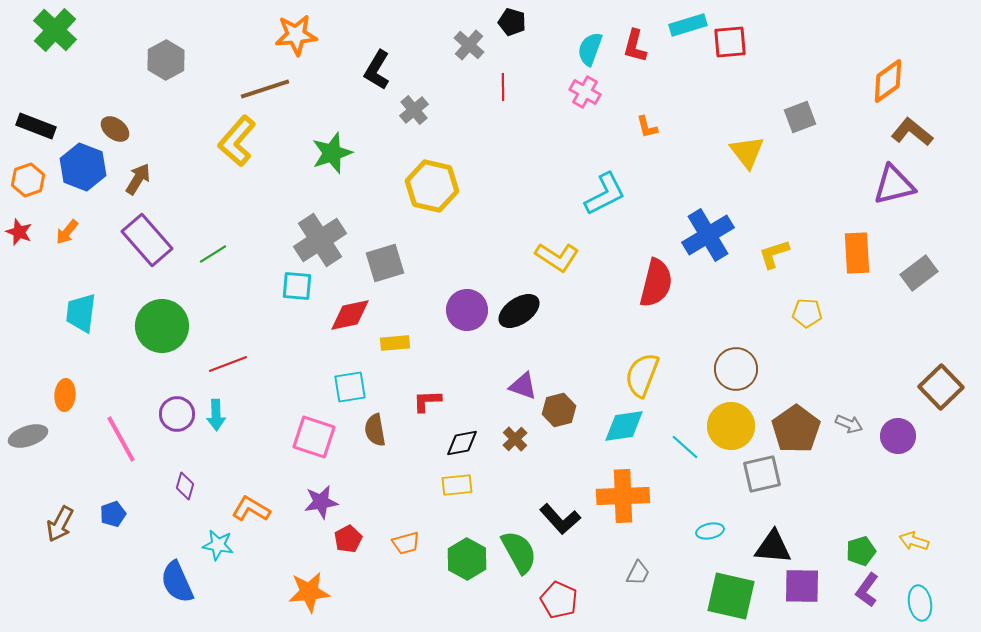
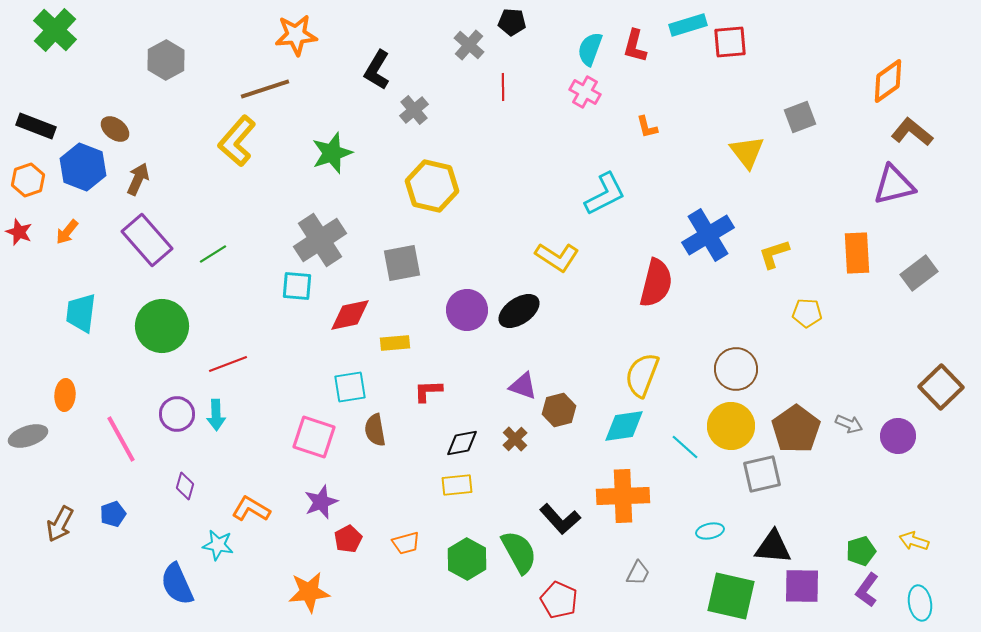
black pentagon at (512, 22): rotated 12 degrees counterclockwise
brown arrow at (138, 179): rotated 8 degrees counterclockwise
gray square at (385, 263): moved 17 px right; rotated 6 degrees clockwise
red L-shape at (427, 401): moved 1 px right, 10 px up
purple star at (321, 502): rotated 12 degrees counterclockwise
blue semicircle at (177, 582): moved 2 px down
